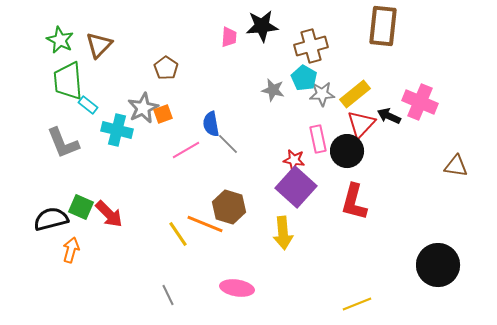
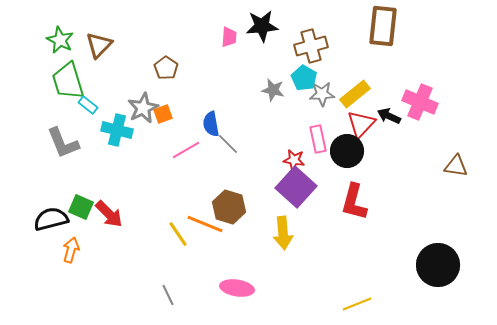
green trapezoid at (68, 81): rotated 12 degrees counterclockwise
